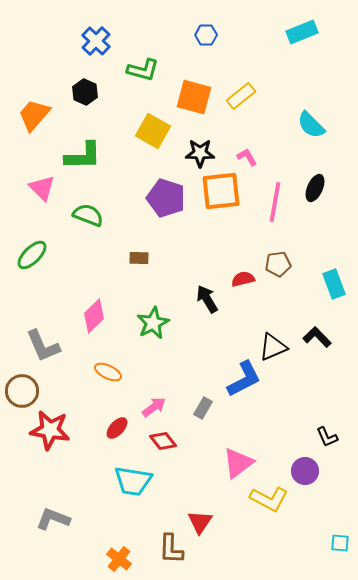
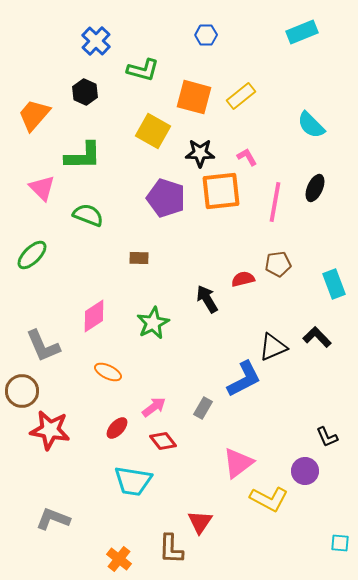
pink diamond at (94, 316): rotated 12 degrees clockwise
